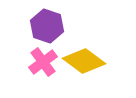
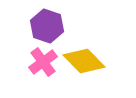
yellow diamond: rotated 9 degrees clockwise
